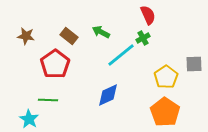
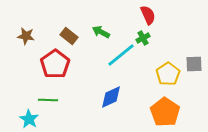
yellow pentagon: moved 2 px right, 3 px up
blue diamond: moved 3 px right, 2 px down
